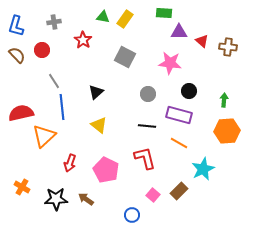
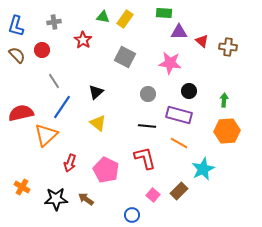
blue line: rotated 40 degrees clockwise
yellow triangle: moved 1 px left, 2 px up
orange triangle: moved 2 px right, 1 px up
